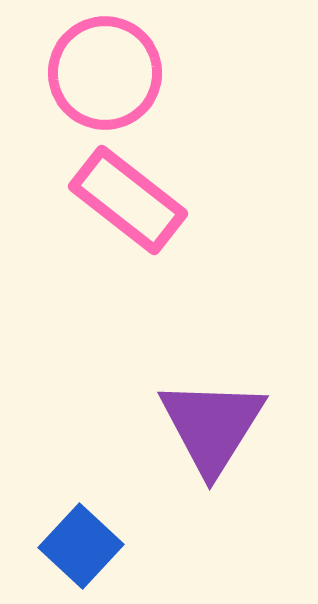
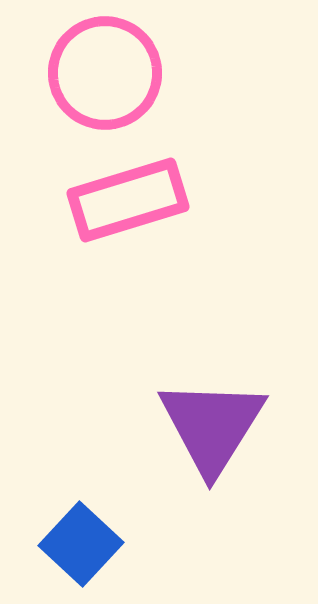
pink rectangle: rotated 55 degrees counterclockwise
blue square: moved 2 px up
